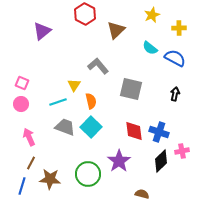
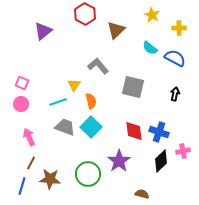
yellow star: rotated 21 degrees counterclockwise
purple triangle: moved 1 px right
gray square: moved 2 px right, 2 px up
pink cross: moved 1 px right
